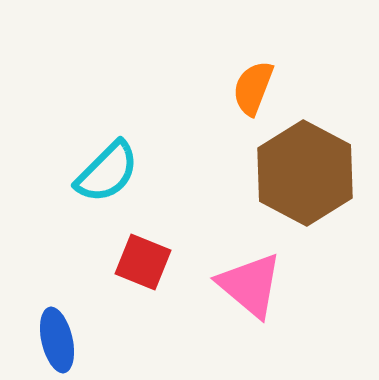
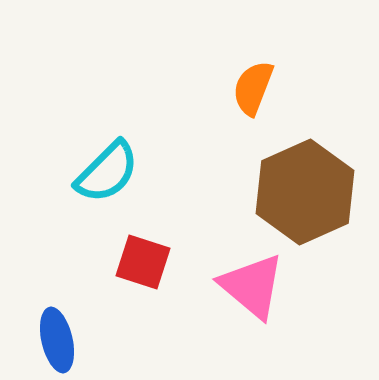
brown hexagon: moved 19 px down; rotated 8 degrees clockwise
red square: rotated 4 degrees counterclockwise
pink triangle: moved 2 px right, 1 px down
